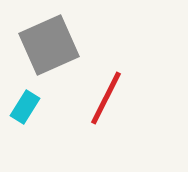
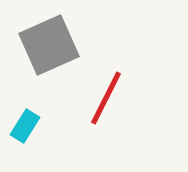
cyan rectangle: moved 19 px down
